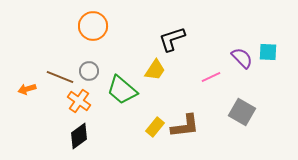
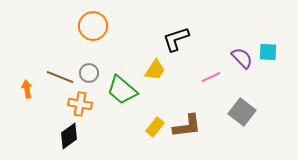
black L-shape: moved 4 px right
gray circle: moved 2 px down
orange arrow: rotated 96 degrees clockwise
orange cross: moved 1 px right, 3 px down; rotated 25 degrees counterclockwise
gray square: rotated 8 degrees clockwise
brown L-shape: moved 2 px right
black diamond: moved 10 px left
